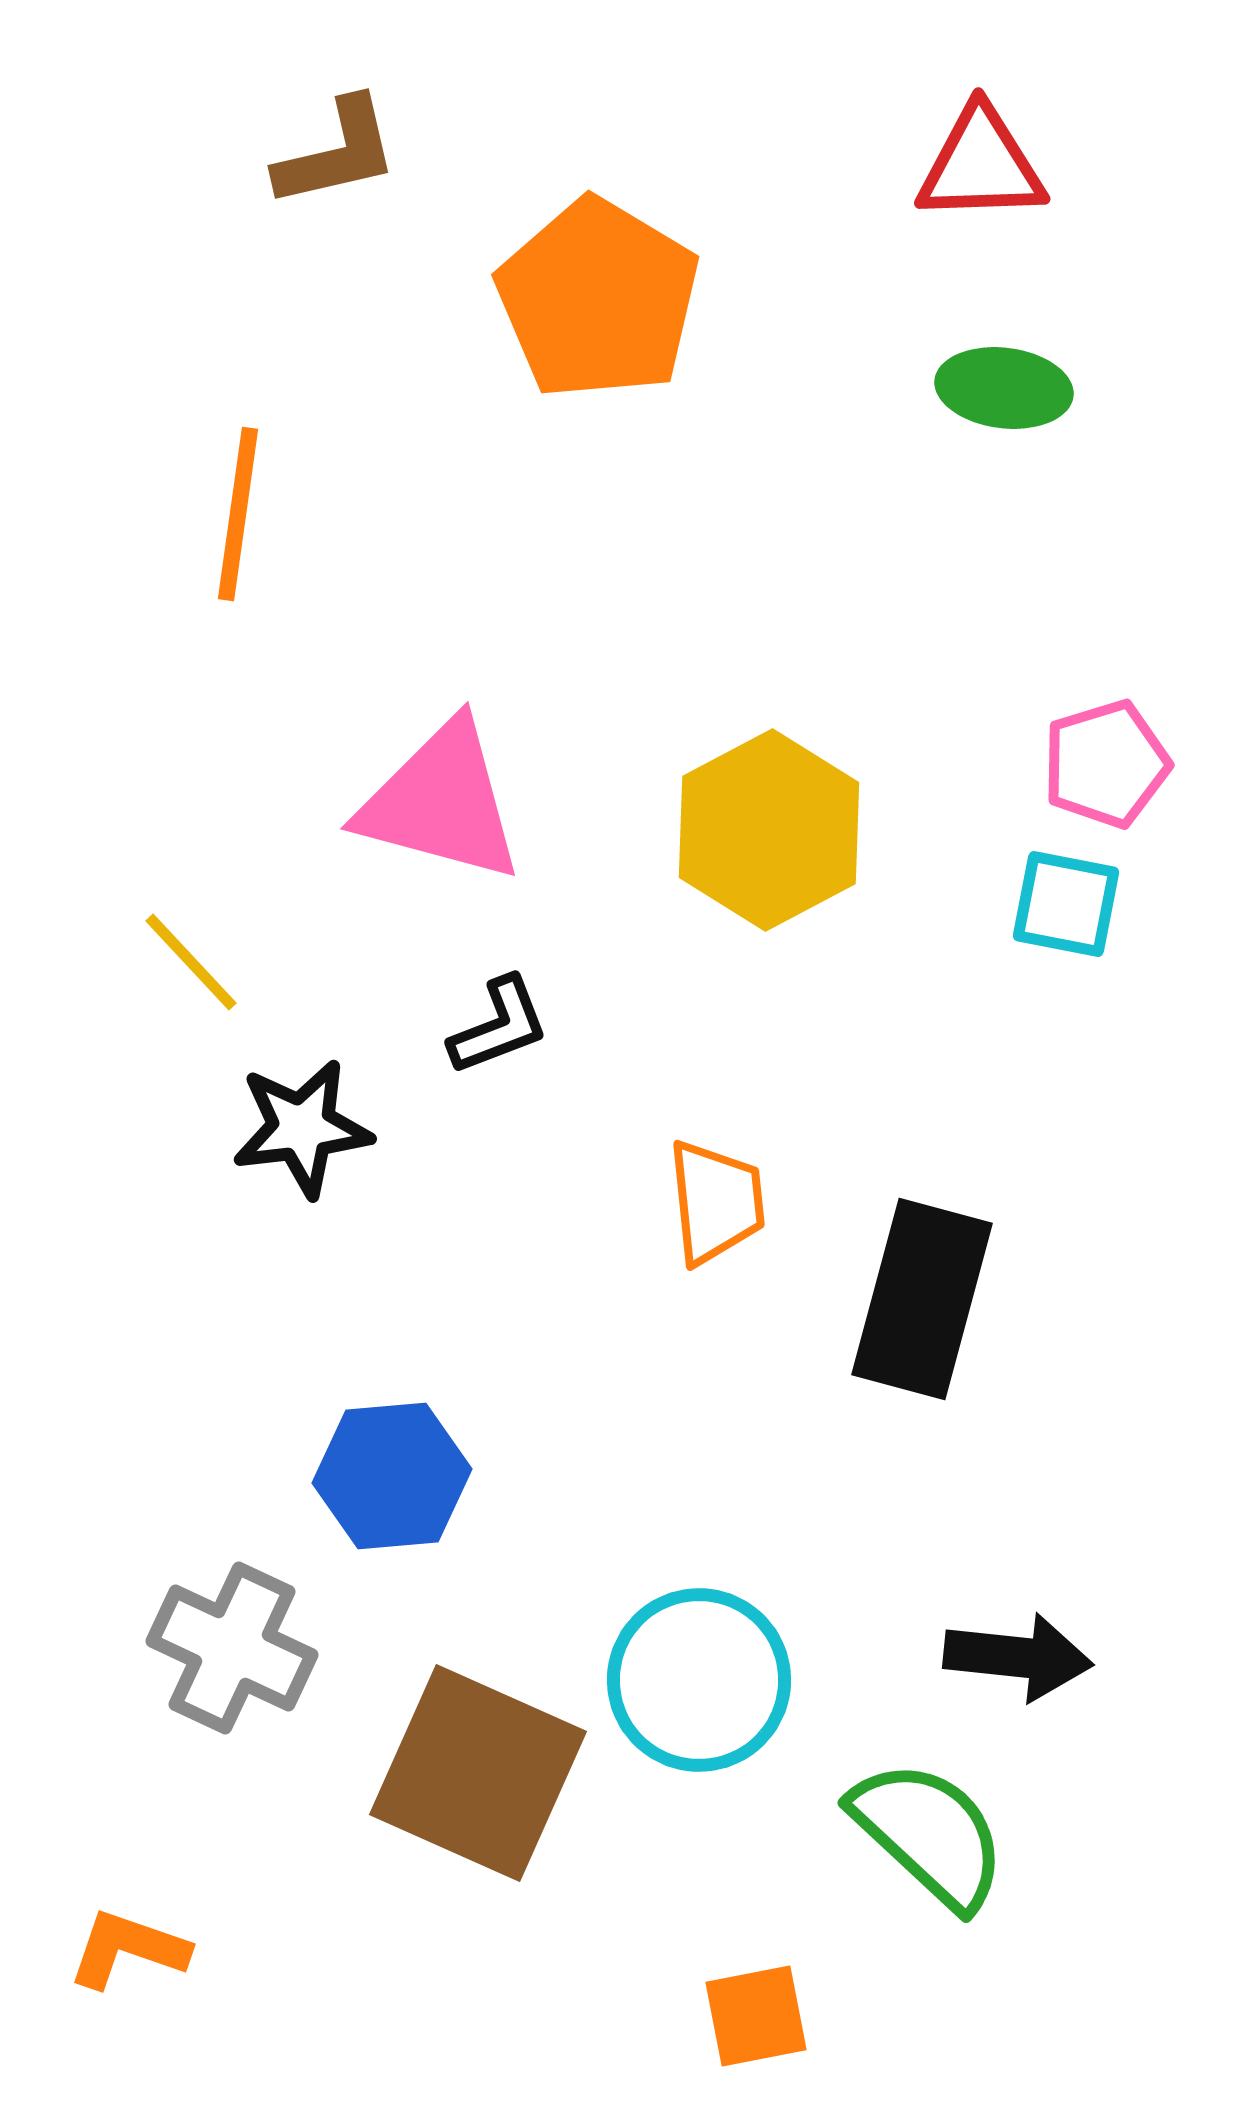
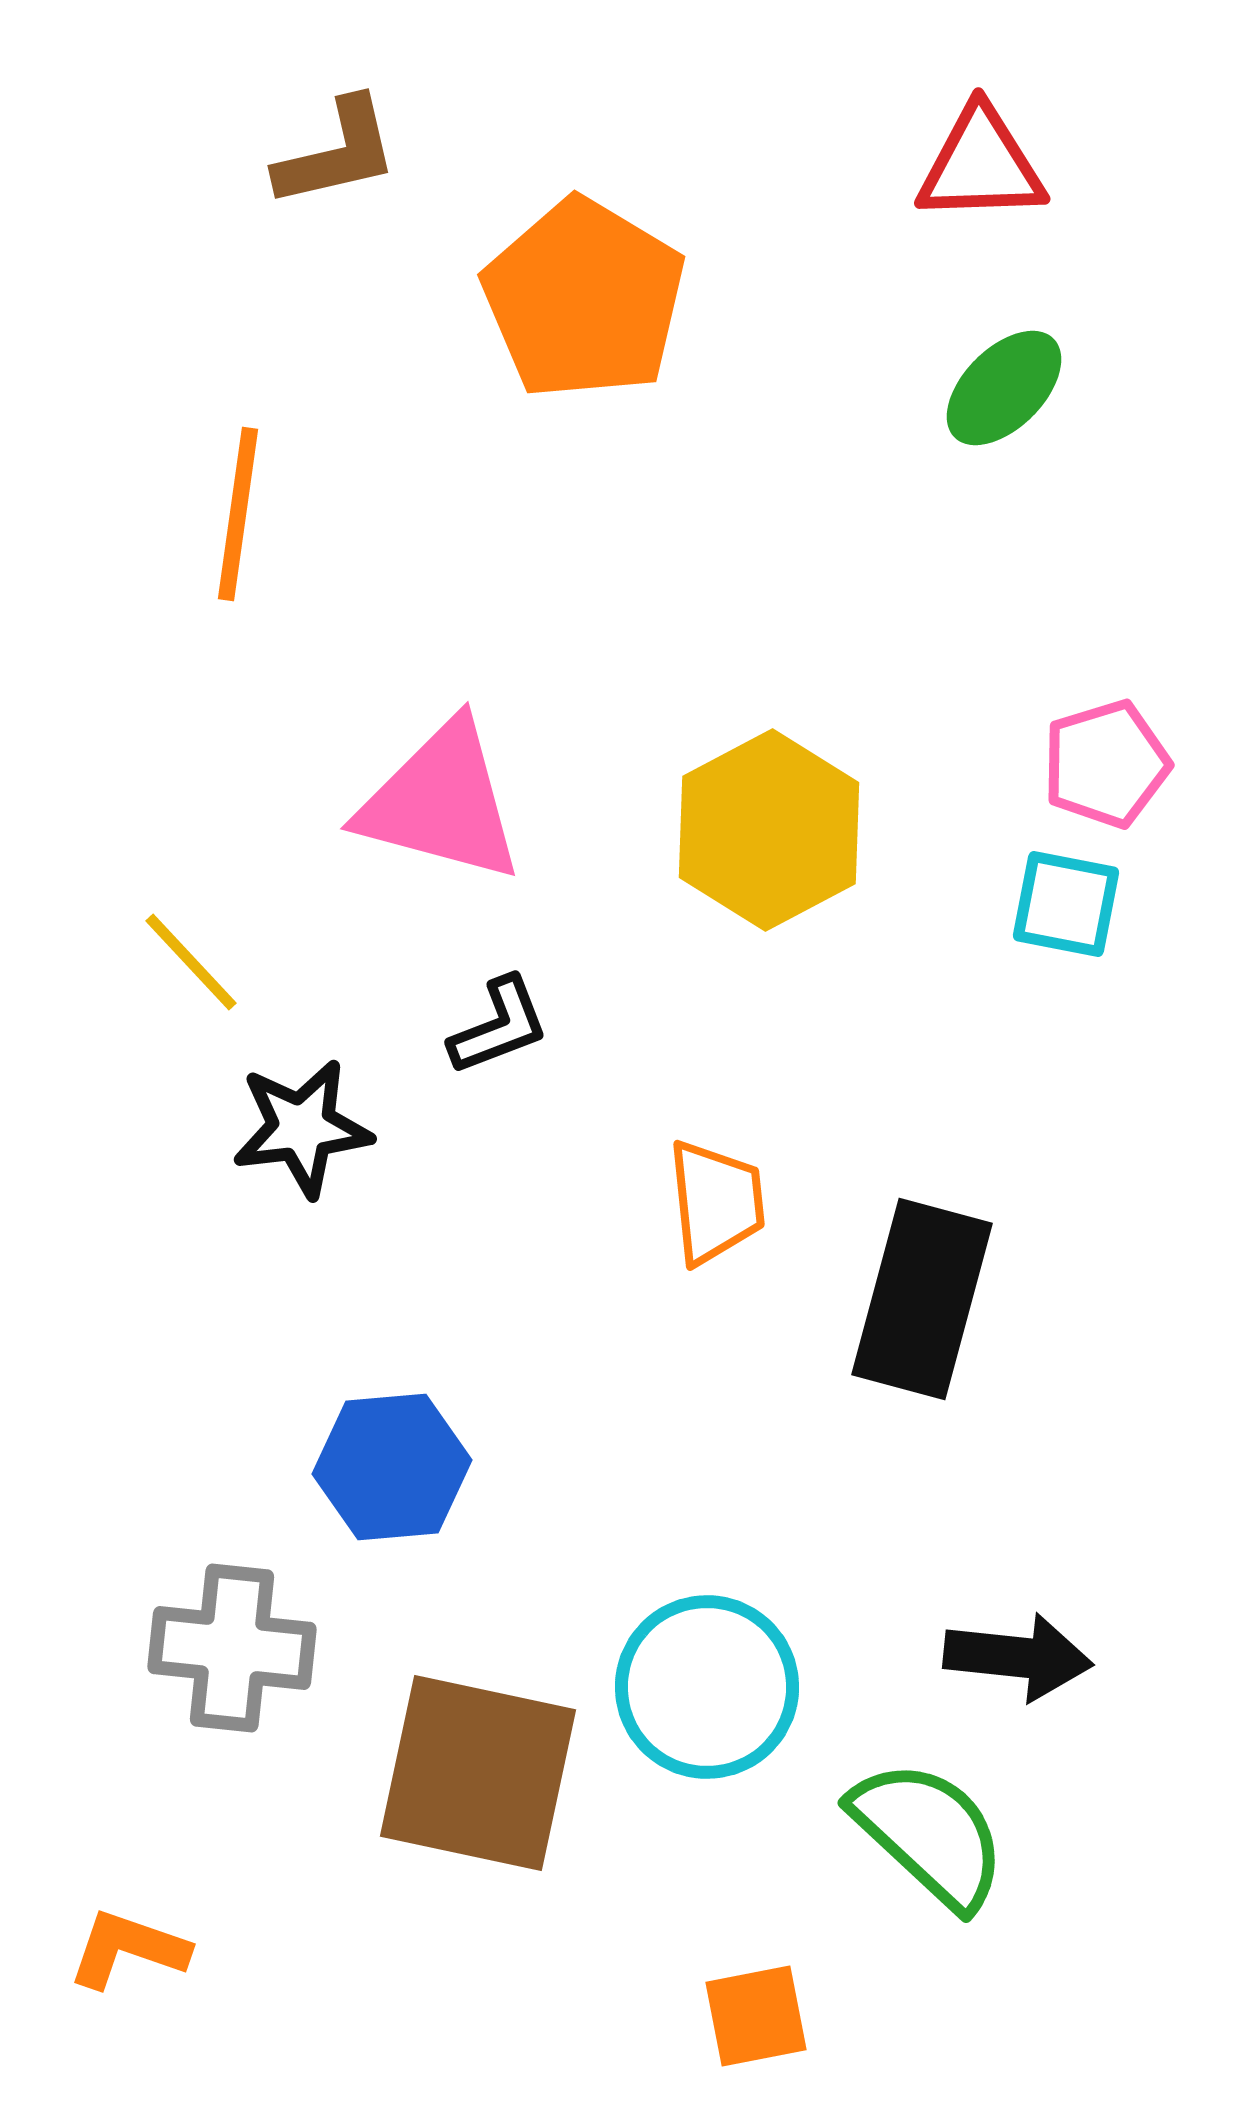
orange pentagon: moved 14 px left
green ellipse: rotated 52 degrees counterclockwise
blue hexagon: moved 9 px up
gray cross: rotated 19 degrees counterclockwise
cyan circle: moved 8 px right, 7 px down
brown square: rotated 12 degrees counterclockwise
